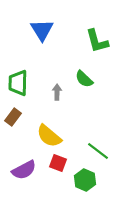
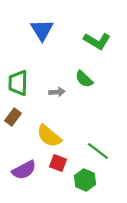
green L-shape: rotated 44 degrees counterclockwise
gray arrow: rotated 84 degrees clockwise
